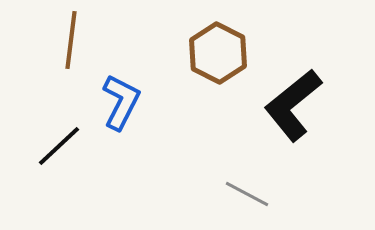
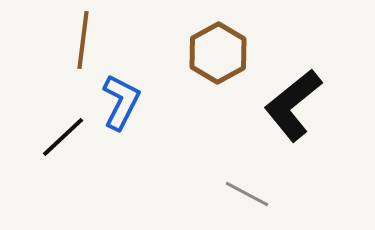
brown line: moved 12 px right
brown hexagon: rotated 4 degrees clockwise
black line: moved 4 px right, 9 px up
